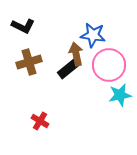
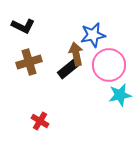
blue star: rotated 20 degrees counterclockwise
